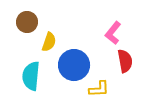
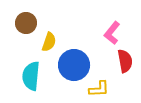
brown circle: moved 1 px left, 1 px down
pink L-shape: moved 1 px left
